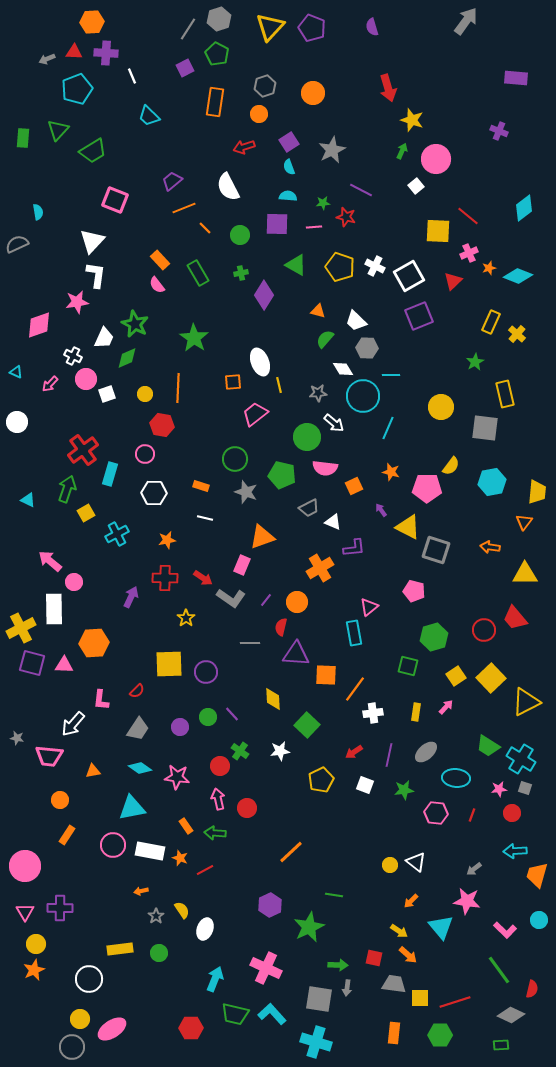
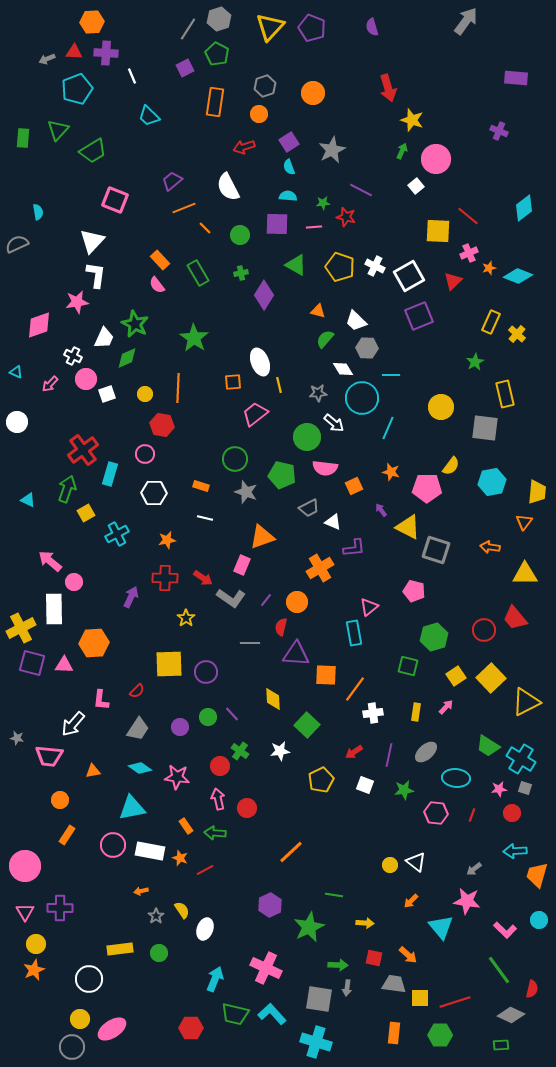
cyan circle at (363, 396): moved 1 px left, 2 px down
yellow arrow at (399, 931): moved 34 px left, 8 px up; rotated 30 degrees counterclockwise
